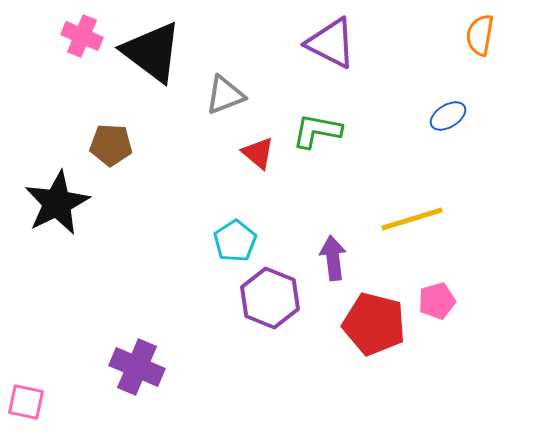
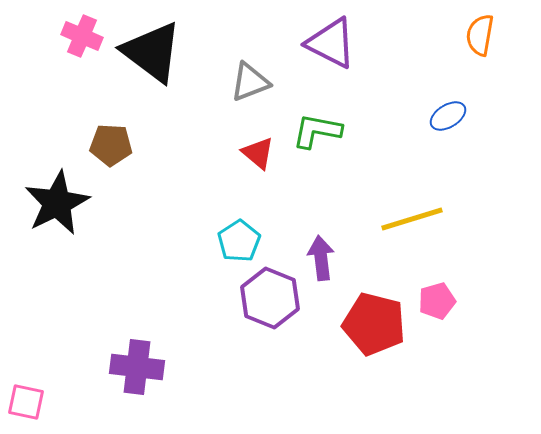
gray triangle: moved 25 px right, 13 px up
cyan pentagon: moved 4 px right
purple arrow: moved 12 px left
purple cross: rotated 16 degrees counterclockwise
